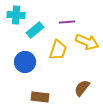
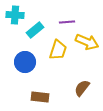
cyan cross: moved 1 px left
